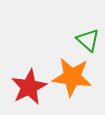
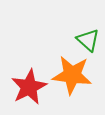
orange star: moved 2 px up
